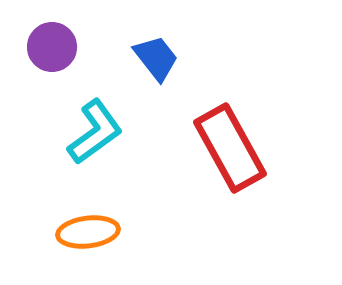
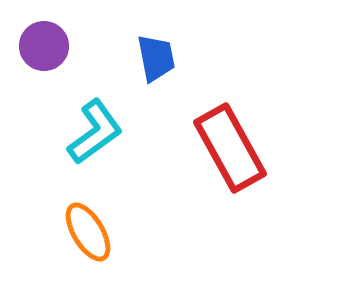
purple circle: moved 8 px left, 1 px up
blue trapezoid: rotated 27 degrees clockwise
orange ellipse: rotated 66 degrees clockwise
